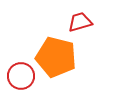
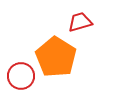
orange pentagon: rotated 18 degrees clockwise
